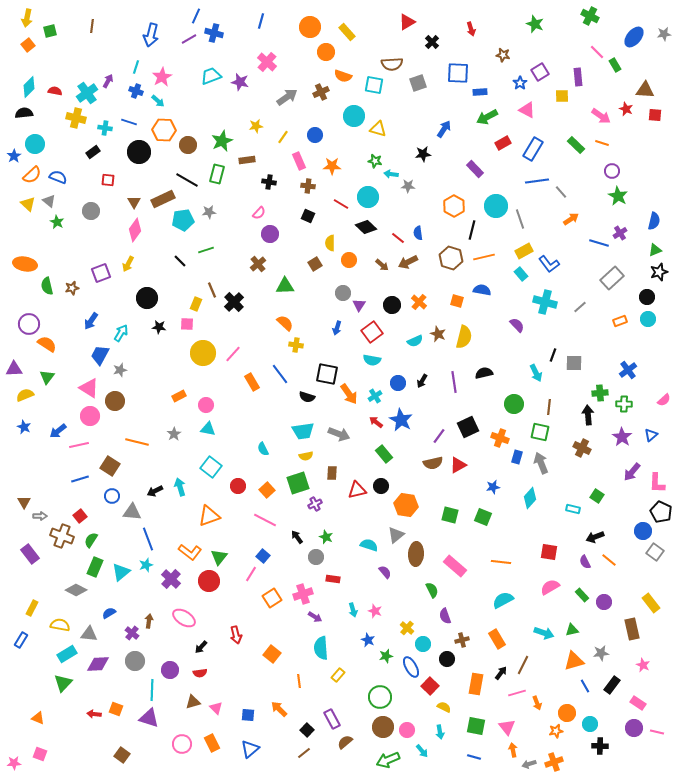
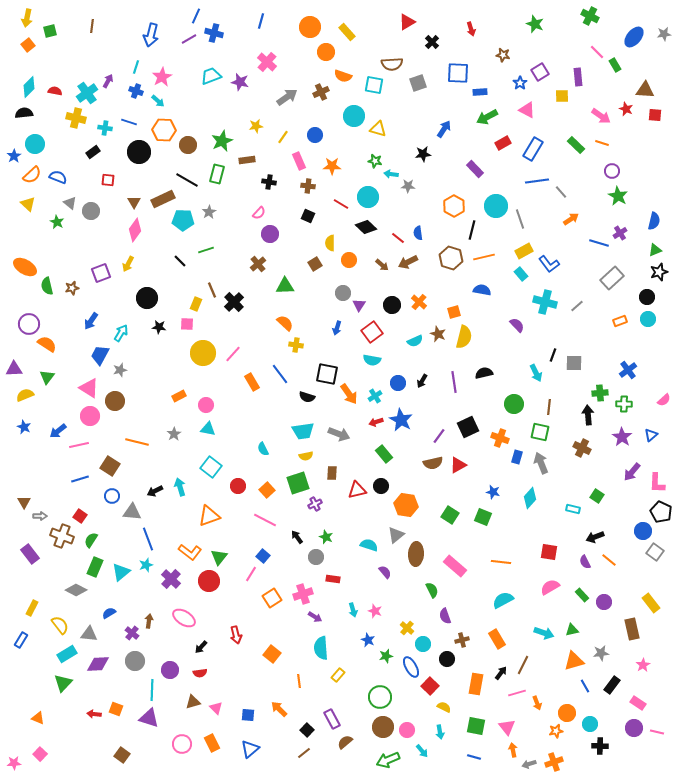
gray triangle at (49, 201): moved 21 px right, 2 px down
gray star at (209, 212): rotated 24 degrees counterclockwise
cyan pentagon at (183, 220): rotated 10 degrees clockwise
orange ellipse at (25, 264): moved 3 px down; rotated 20 degrees clockwise
orange square at (457, 301): moved 3 px left, 11 px down; rotated 32 degrees counterclockwise
gray line at (580, 307): moved 3 px left, 1 px up
red arrow at (376, 422): rotated 56 degrees counterclockwise
blue star at (493, 487): moved 5 px down; rotated 24 degrees clockwise
green square at (450, 515): rotated 18 degrees clockwise
red square at (80, 516): rotated 16 degrees counterclockwise
yellow semicircle at (60, 625): rotated 42 degrees clockwise
pink star at (643, 665): rotated 16 degrees clockwise
pink square at (40, 754): rotated 24 degrees clockwise
